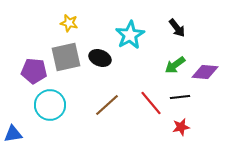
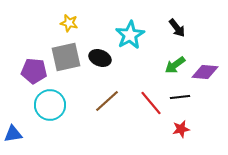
brown line: moved 4 px up
red star: moved 2 px down
